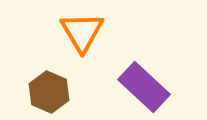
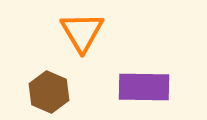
purple rectangle: rotated 42 degrees counterclockwise
